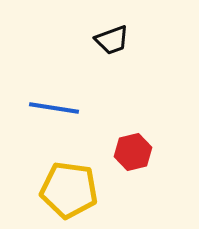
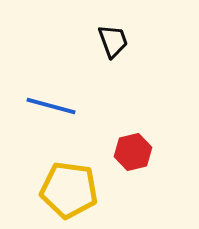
black trapezoid: moved 1 px right, 1 px down; rotated 90 degrees counterclockwise
blue line: moved 3 px left, 2 px up; rotated 6 degrees clockwise
